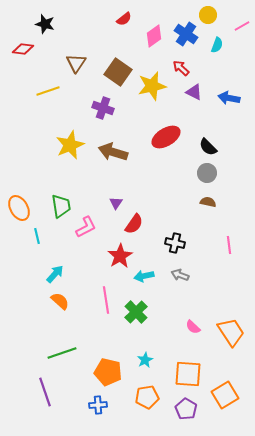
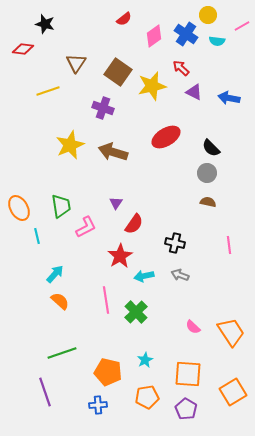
cyan semicircle at (217, 45): moved 4 px up; rotated 77 degrees clockwise
black semicircle at (208, 147): moved 3 px right, 1 px down
orange square at (225, 395): moved 8 px right, 3 px up
